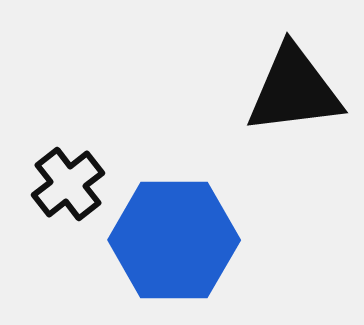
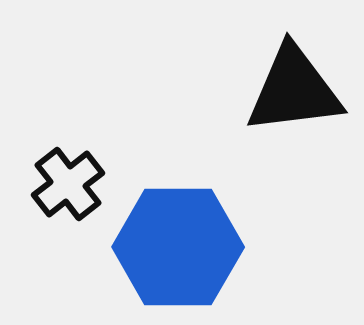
blue hexagon: moved 4 px right, 7 px down
